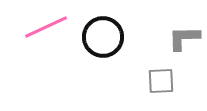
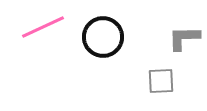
pink line: moved 3 px left
